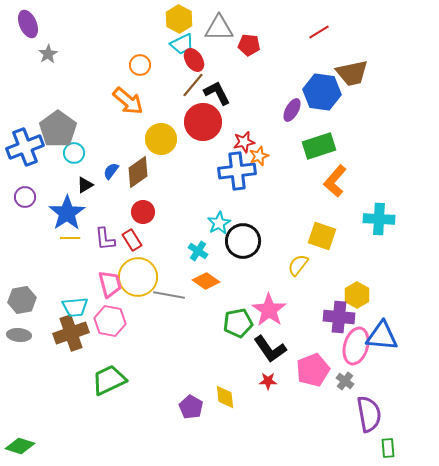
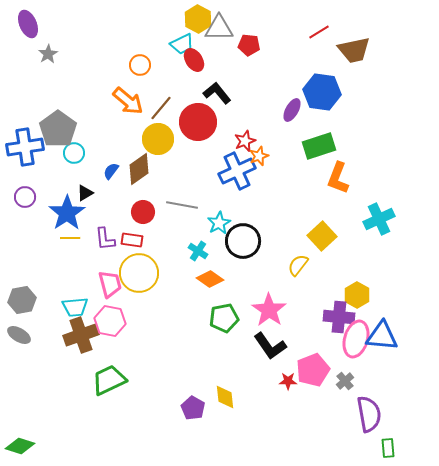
yellow hexagon at (179, 19): moved 19 px right
brown trapezoid at (352, 73): moved 2 px right, 23 px up
brown line at (193, 85): moved 32 px left, 23 px down
black L-shape at (217, 93): rotated 12 degrees counterclockwise
red circle at (203, 122): moved 5 px left
yellow circle at (161, 139): moved 3 px left
red star at (244, 142): moved 1 px right, 1 px up; rotated 10 degrees counterclockwise
blue cross at (25, 147): rotated 12 degrees clockwise
blue cross at (237, 171): rotated 18 degrees counterclockwise
brown diamond at (138, 172): moved 1 px right, 3 px up
orange L-shape at (335, 181): moved 3 px right, 3 px up; rotated 20 degrees counterclockwise
black triangle at (85, 185): moved 8 px down
cyan cross at (379, 219): rotated 28 degrees counterclockwise
yellow square at (322, 236): rotated 28 degrees clockwise
red rectangle at (132, 240): rotated 50 degrees counterclockwise
yellow circle at (138, 277): moved 1 px right, 4 px up
orange diamond at (206, 281): moved 4 px right, 2 px up
gray line at (169, 295): moved 13 px right, 90 px up
green pentagon at (238, 323): moved 14 px left, 5 px up
brown cross at (71, 333): moved 10 px right, 2 px down
gray ellipse at (19, 335): rotated 25 degrees clockwise
pink ellipse at (356, 346): moved 7 px up
black L-shape at (270, 349): moved 3 px up
red star at (268, 381): moved 20 px right
gray cross at (345, 381): rotated 12 degrees clockwise
purple pentagon at (191, 407): moved 2 px right, 1 px down
